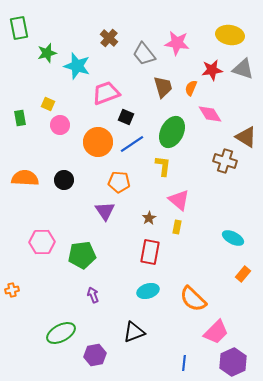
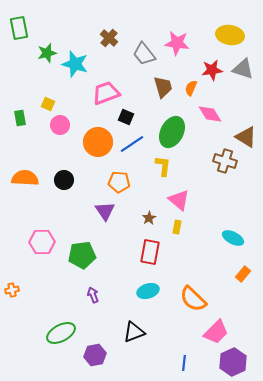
cyan star at (77, 66): moved 2 px left, 2 px up
